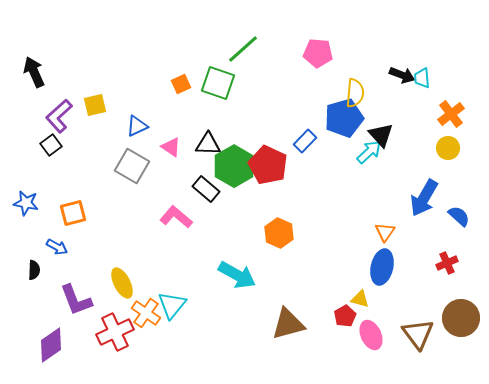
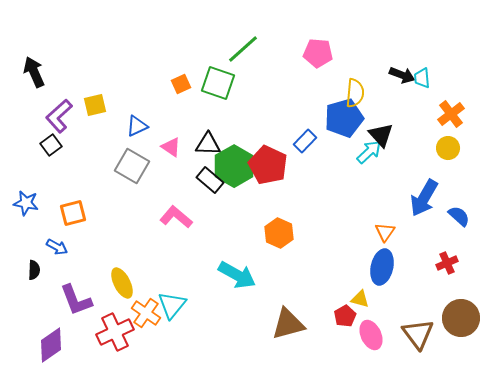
black rectangle at (206, 189): moved 4 px right, 9 px up
